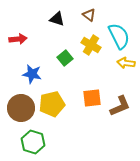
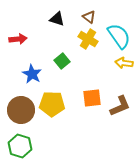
brown triangle: moved 2 px down
cyan semicircle: rotated 8 degrees counterclockwise
yellow cross: moved 3 px left, 6 px up
green square: moved 3 px left, 3 px down
yellow arrow: moved 2 px left
blue star: rotated 18 degrees clockwise
yellow pentagon: rotated 15 degrees clockwise
brown circle: moved 2 px down
green hexagon: moved 13 px left, 4 px down
